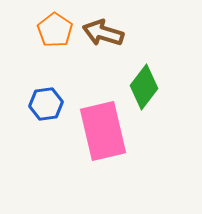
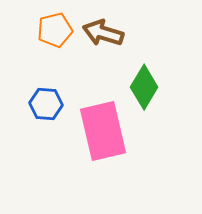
orange pentagon: rotated 24 degrees clockwise
green diamond: rotated 6 degrees counterclockwise
blue hexagon: rotated 12 degrees clockwise
